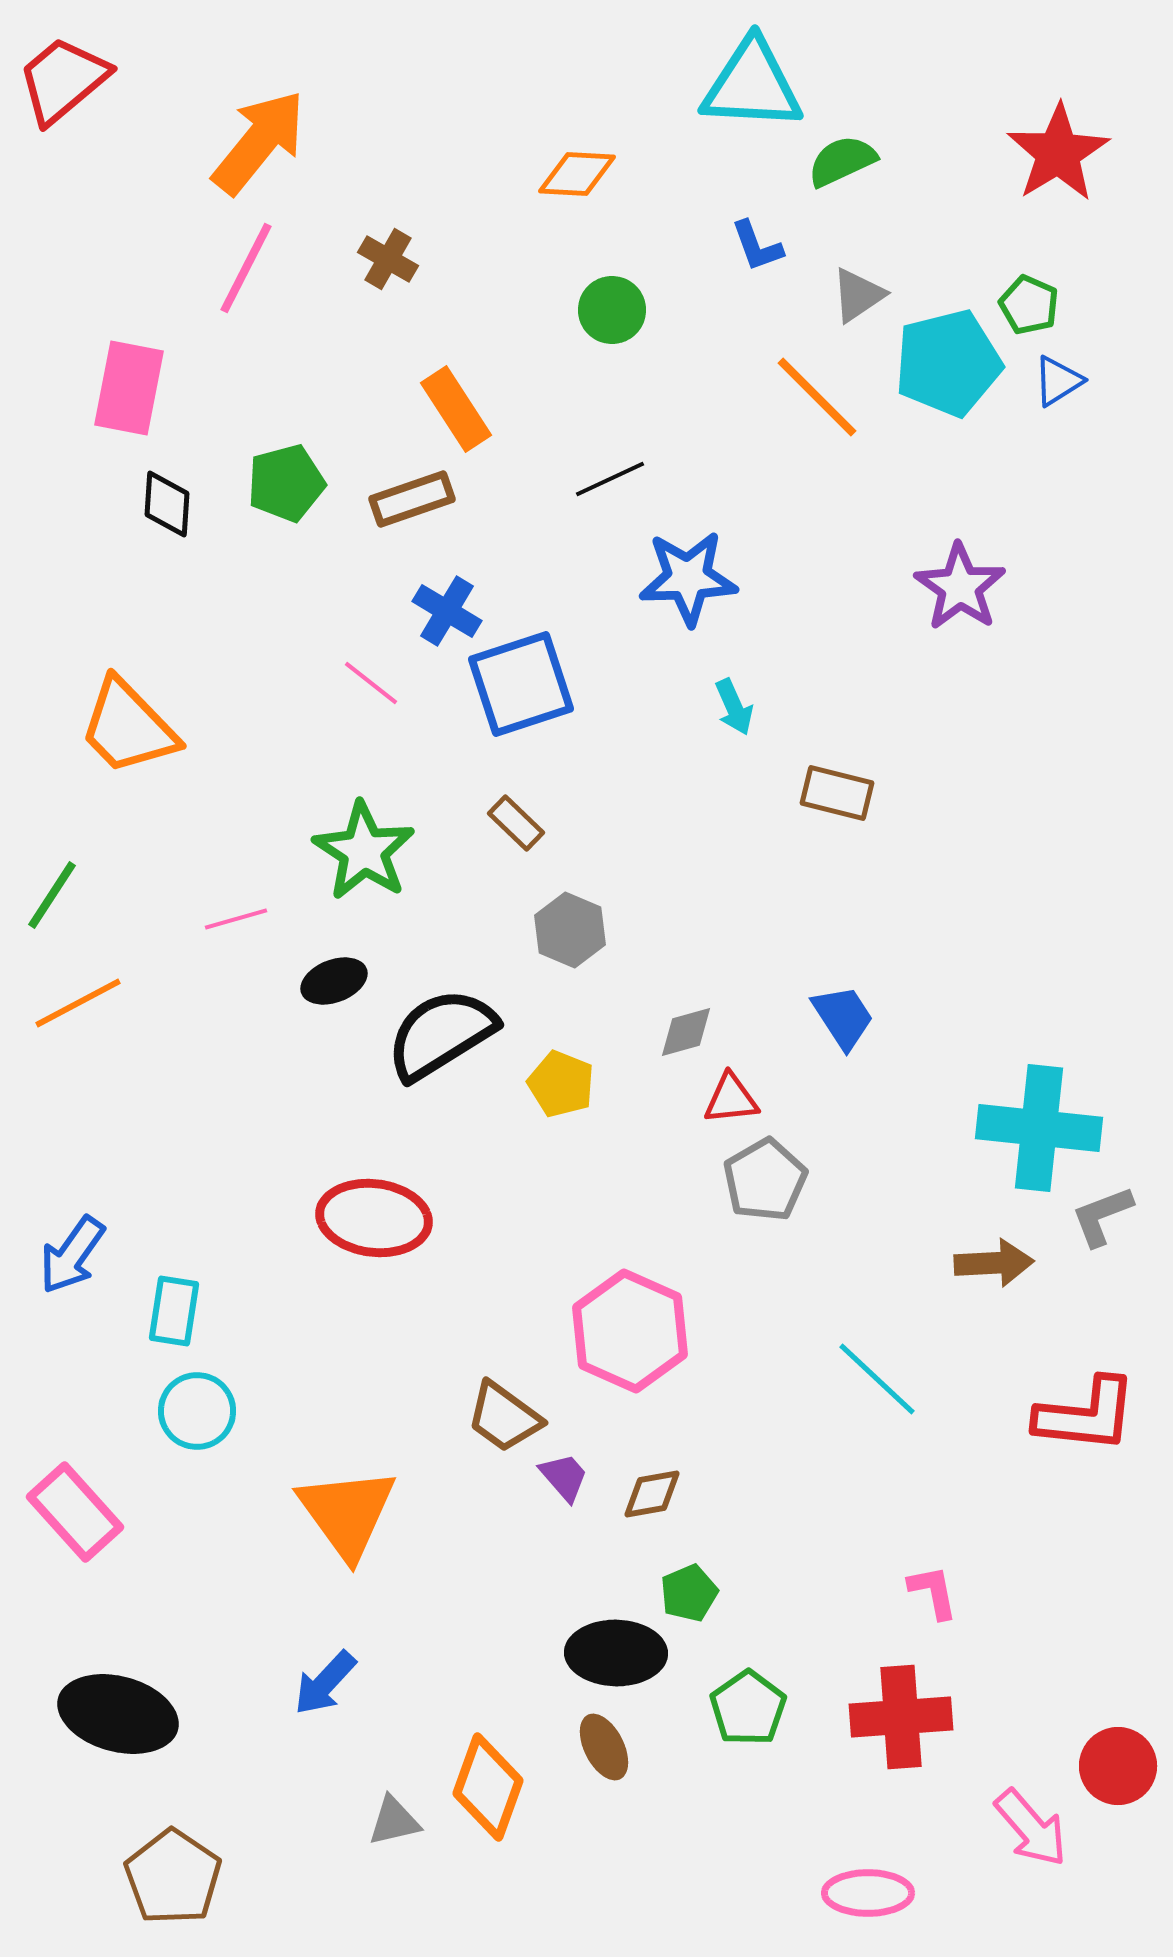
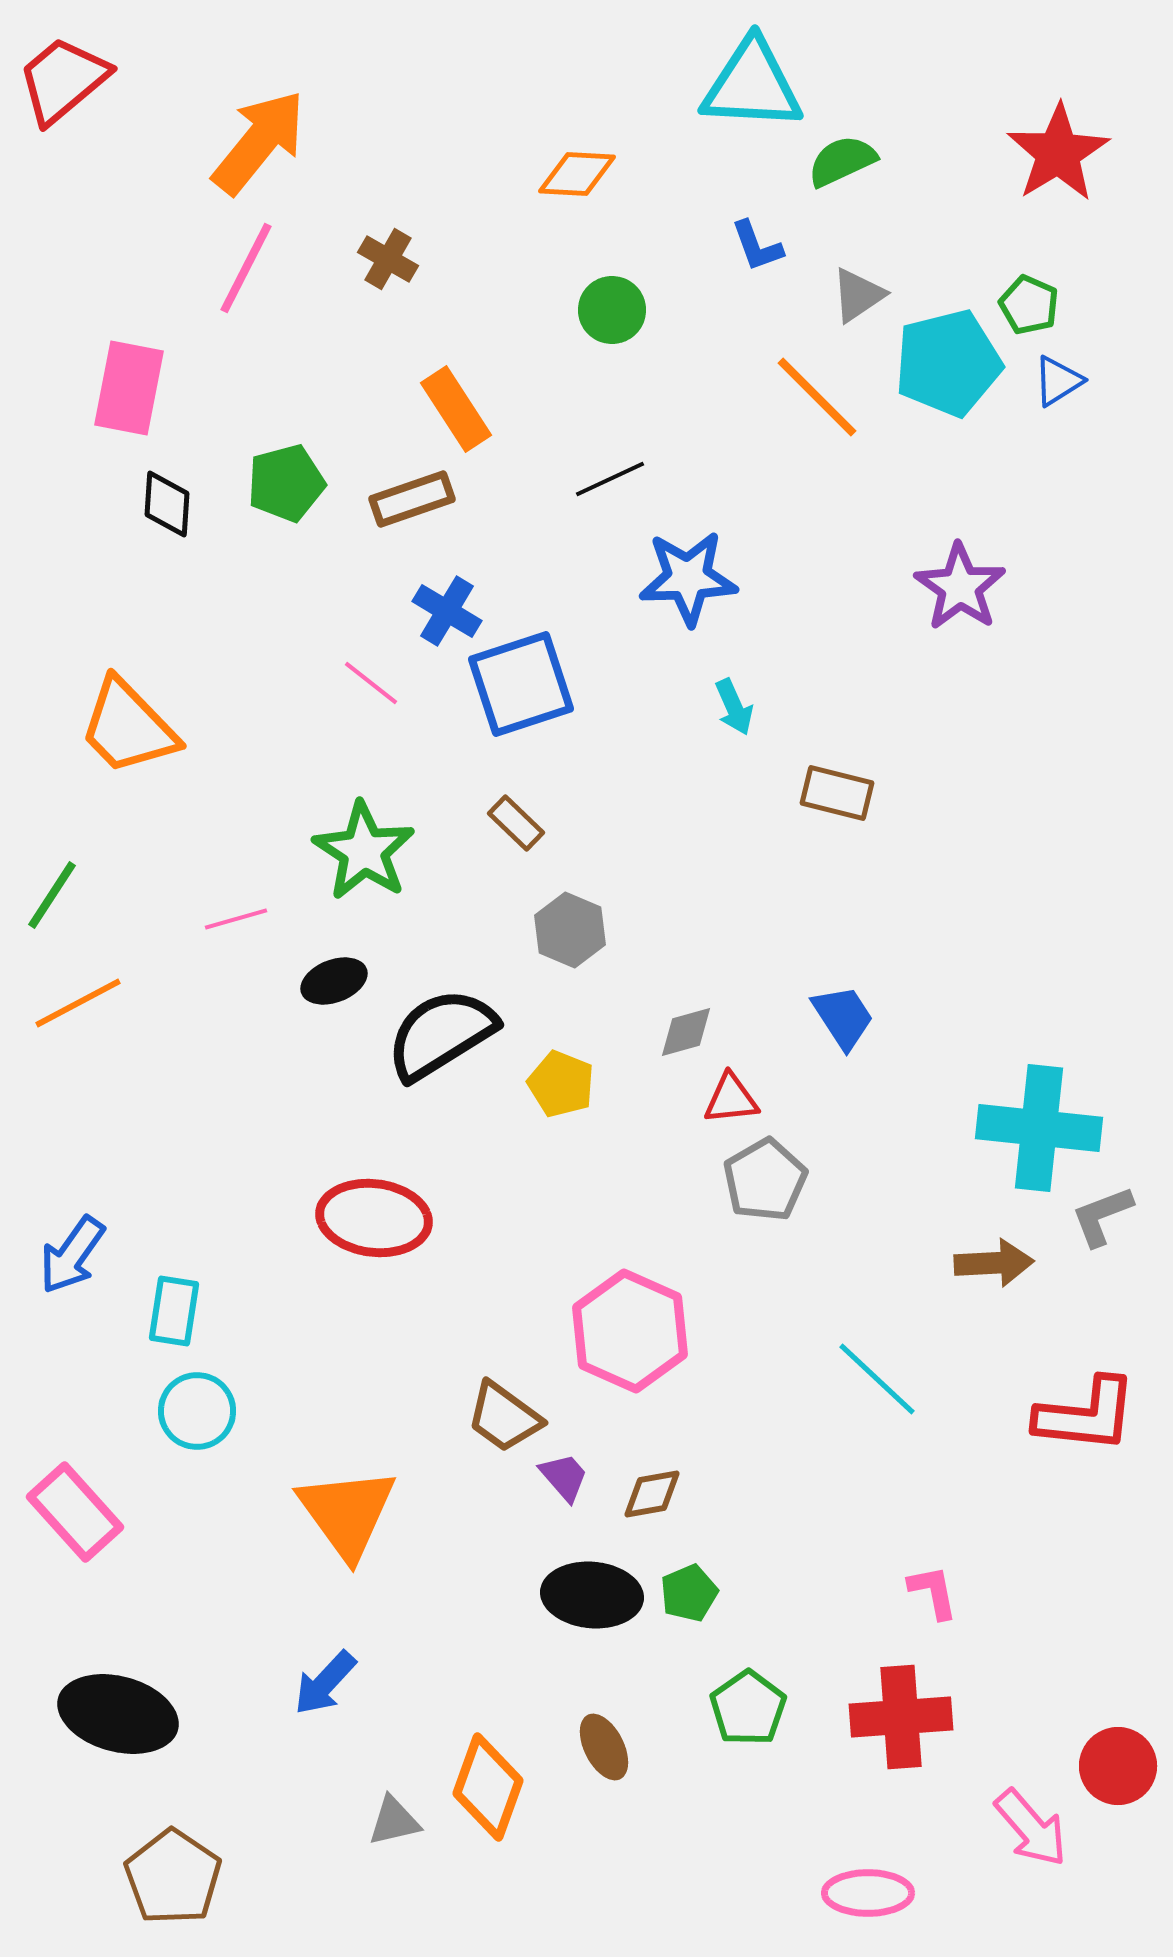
black ellipse at (616, 1653): moved 24 px left, 58 px up; rotated 4 degrees clockwise
